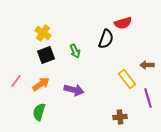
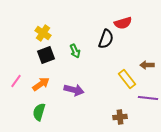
purple line: rotated 66 degrees counterclockwise
